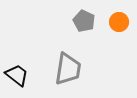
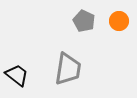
orange circle: moved 1 px up
